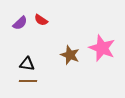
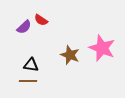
purple semicircle: moved 4 px right, 4 px down
black triangle: moved 4 px right, 1 px down
